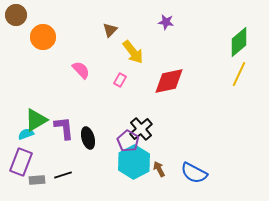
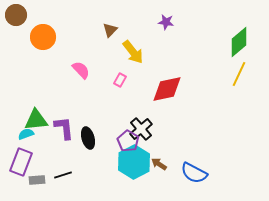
red diamond: moved 2 px left, 8 px down
green triangle: rotated 25 degrees clockwise
brown arrow: moved 5 px up; rotated 28 degrees counterclockwise
